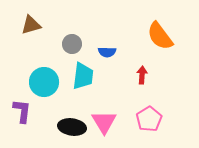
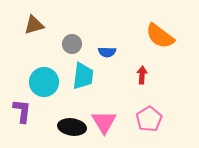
brown triangle: moved 3 px right
orange semicircle: rotated 16 degrees counterclockwise
